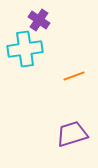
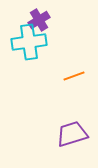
purple cross: rotated 25 degrees clockwise
cyan cross: moved 4 px right, 7 px up
